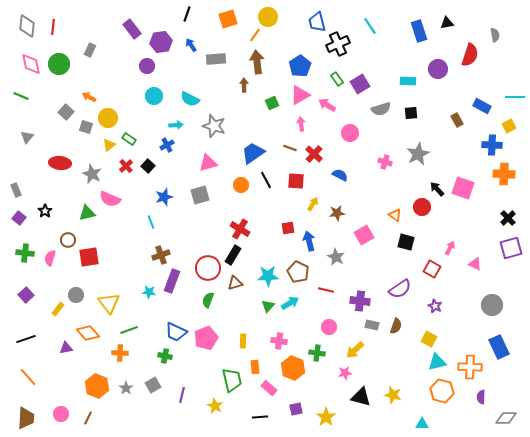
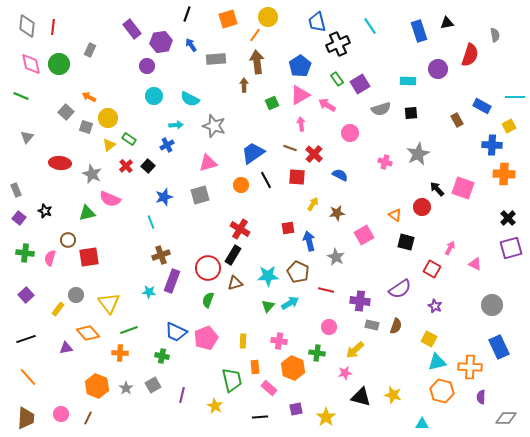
red square at (296, 181): moved 1 px right, 4 px up
black star at (45, 211): rotated 16 degrees counterclockwise
green cross at (165, 356): moved 3 px left
